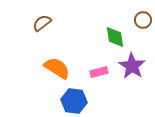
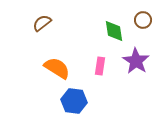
green diamond: moved 1 px left, 6 px up
purple star: moved 4 px right, 5 px up
pink rectangle: moved 1 px right, 6 px up; rotated 66 degrees counterclockwise
